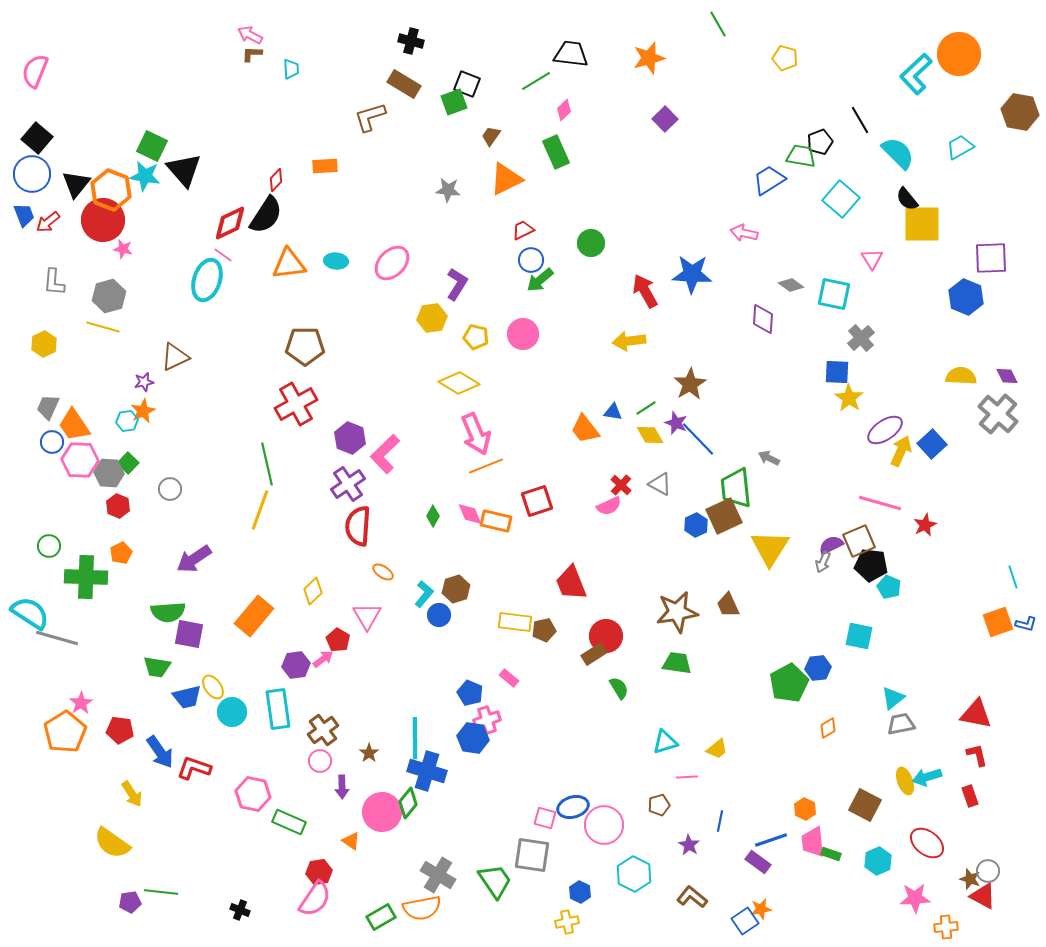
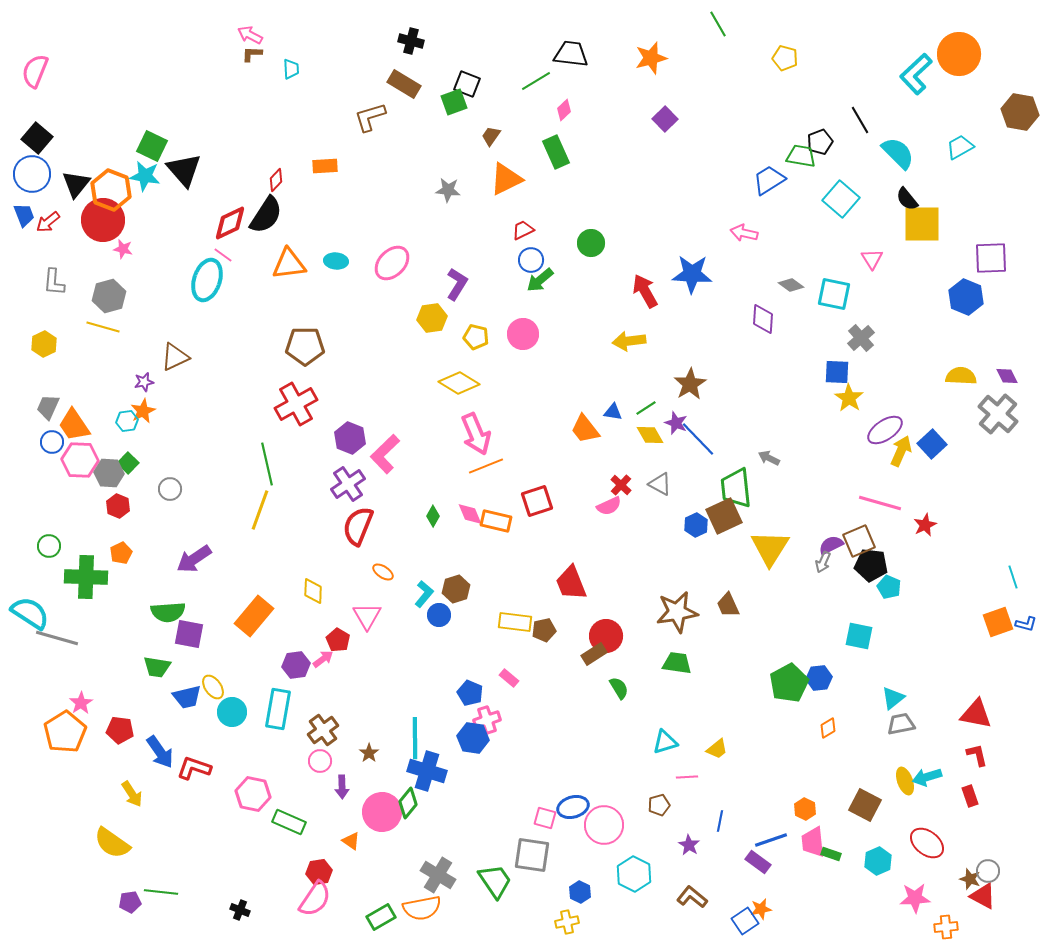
orange star at (649, 58): moved 2 px right
red semicircle at (358, 526): rotated 18 degrees clockwise
yellow diamond at (313, 591): rotated 44 degrees counterclockwise
blue hexagon at (818, 668): moved 1 px right, 10 px down
cyan rectangle at (278, 709): rotated 18 degrees clockwise
